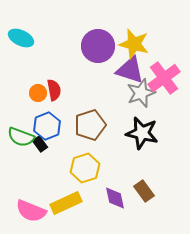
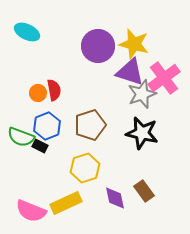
cyan ellipse: moved 6 px right, 6 px up
purple triangle: moved 2 px down
gray star: moved 1 px right, 1 px down
black rectangle: moved 2 px down; rotated 28 degrees counterclockwise
